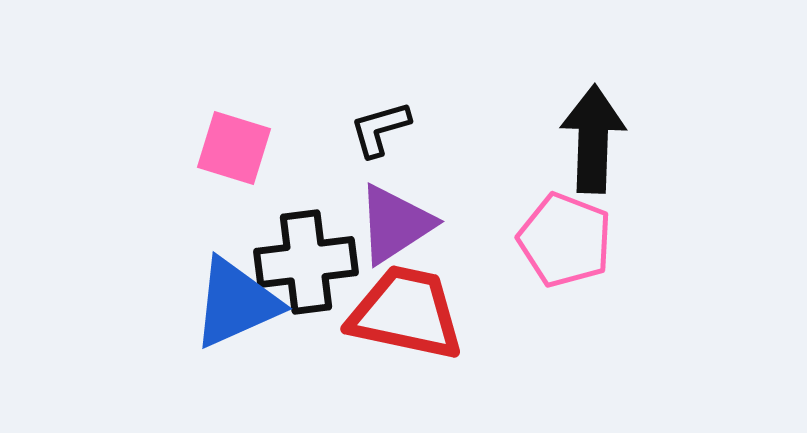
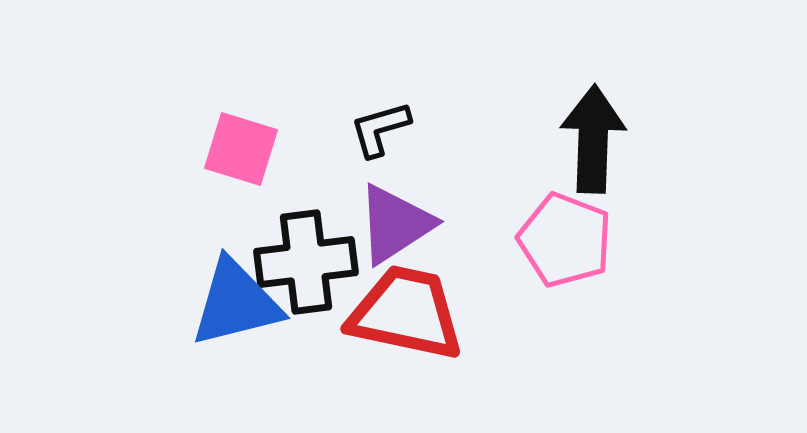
pink square: moved 7 px right, 1 px down
blue triangle: rotated 10 degrees clockwise
